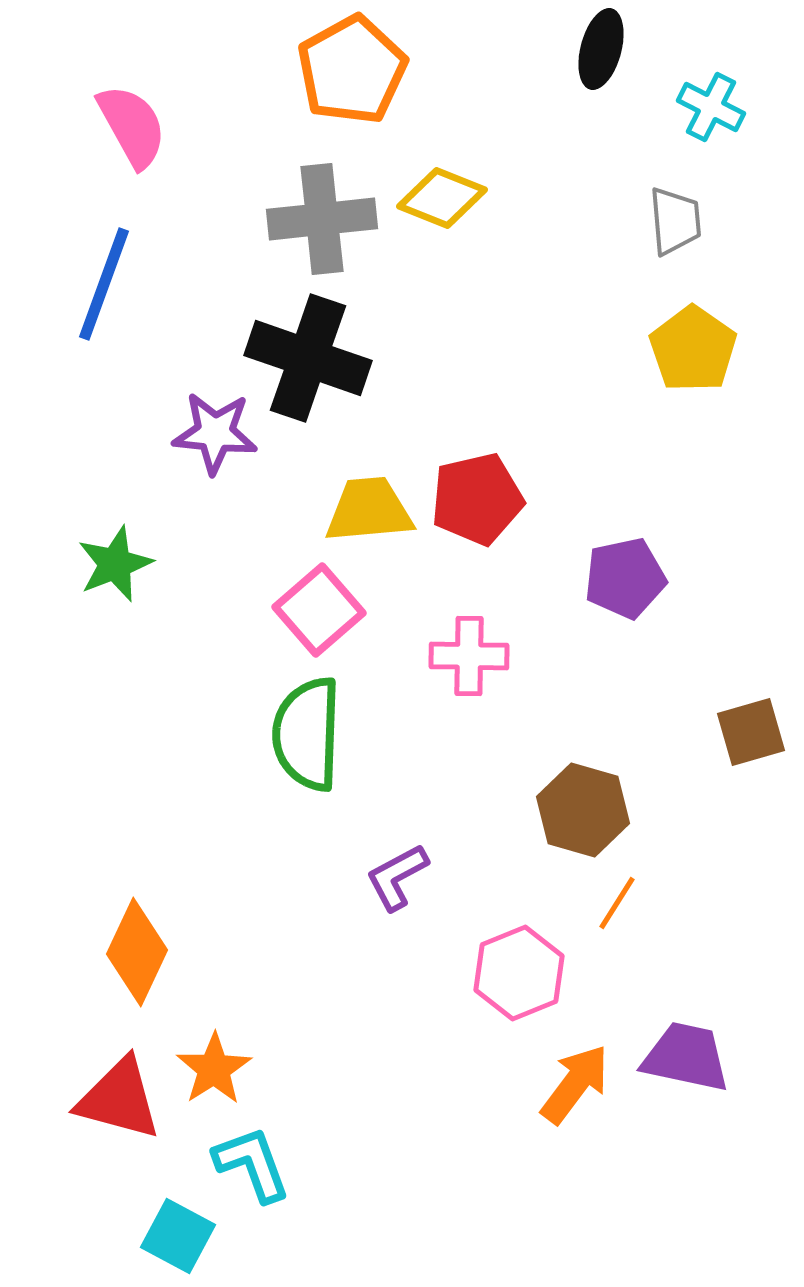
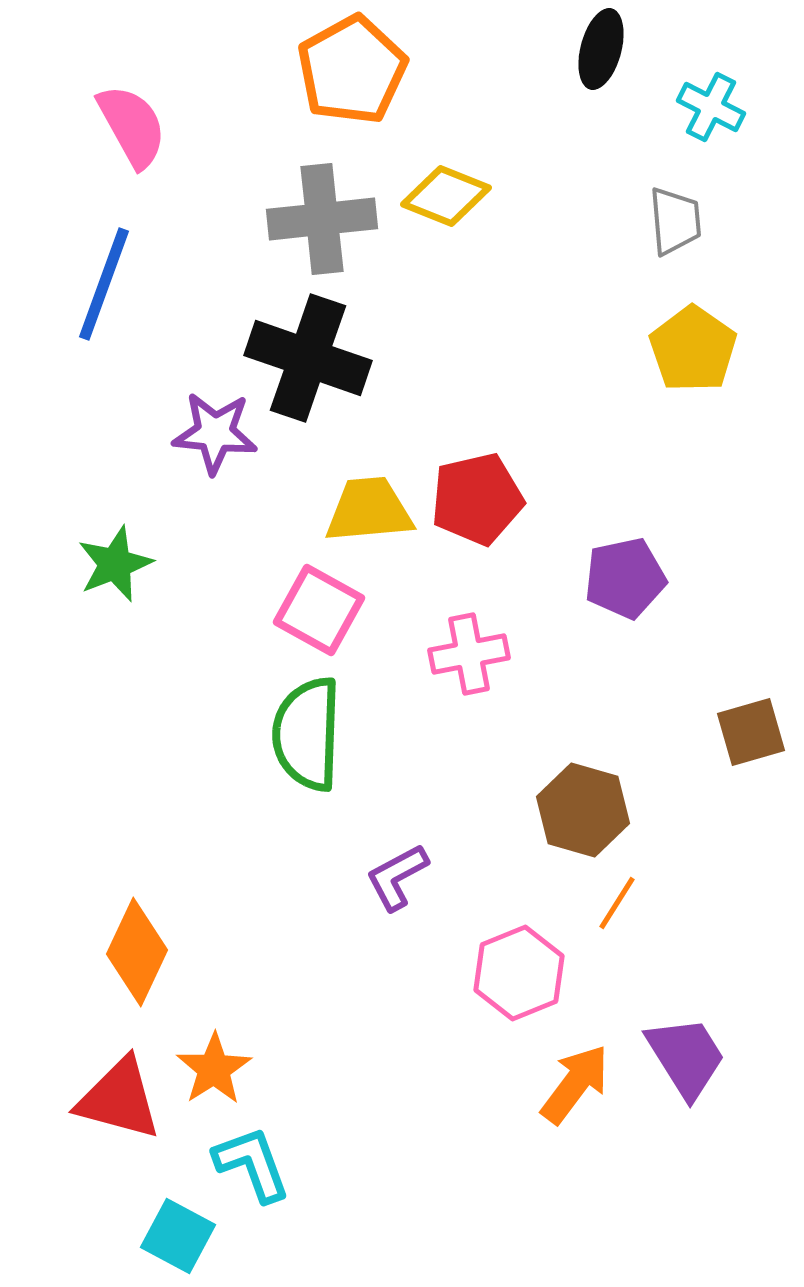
yellow diamond: moved 4 px right, 2 px up
pink square: rotated 20 degrees counterclockwise
pink cross: moved 2 px up; rotated 12 degrees counterclockwise
purple trapezoid: rotated 46 degrees clockwise
